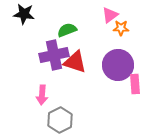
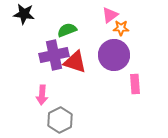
purple circle: moved 4 px left, 10 px up
